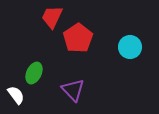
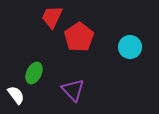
red pentagon: moved 1 px right, 1 px up
